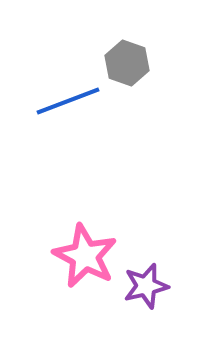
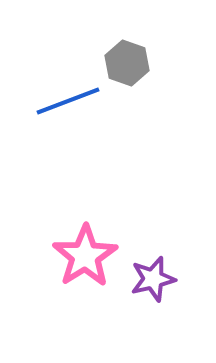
pink star: rotated 12 degrees clockwise
purple star: moved 7 px right, 7 px up
